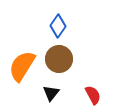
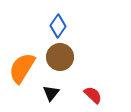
brown circle: moved 1 px right, 2 px up
orange semicircle: moved 2 px down
red semicircle: rotated 18 degrees counterclockwise
